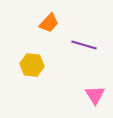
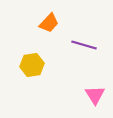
yellow hexagon: rotated 15 degrees counterclockwise
